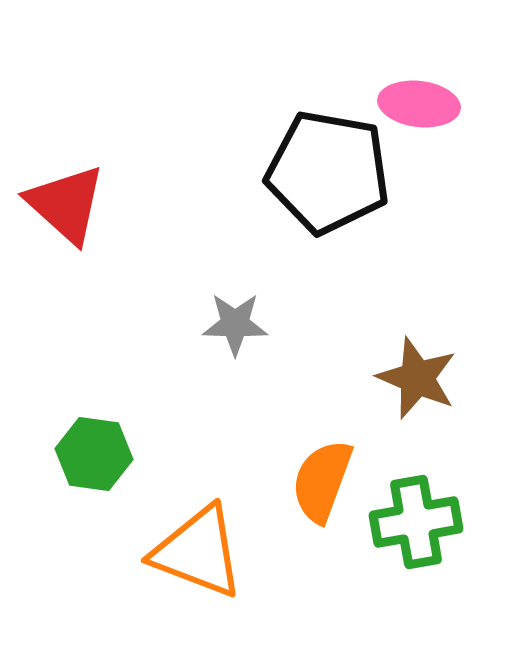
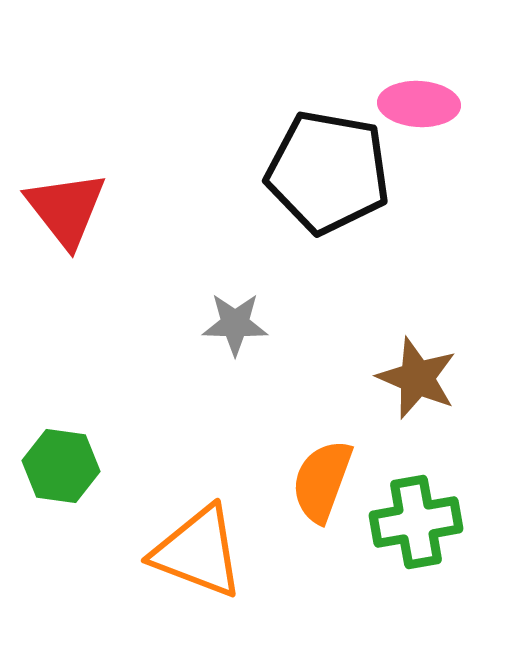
pink ellipse: rotated 4 degrees counterclockwise
red triangle: moved 5 px down; rotated 10 degrees clockwise
green hexagon: moved 33 px left, 12 px down
